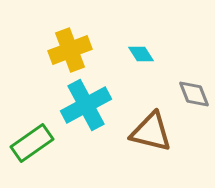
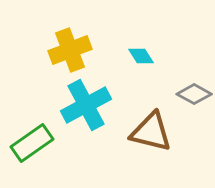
cyan diamond: moved 2 px down
gray diamond: rotated 40 degrees counterclockwise
